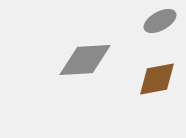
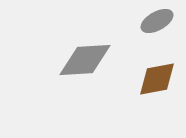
gray ellipse: moved 3 px left
